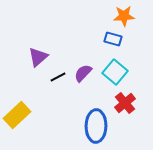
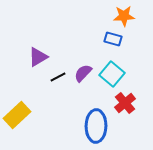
purple triangle: rotated 10 degrees clockwise
cyan square: moved 3 px left, 2 px down
